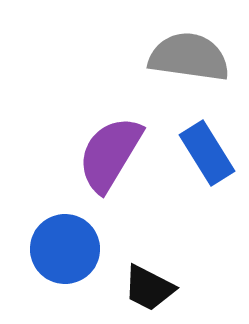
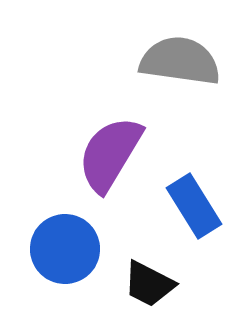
gray semicircle: moved 9 px left, 4 px down
blue rectangle: moved 13 px left, 53 px down
black trapezoid: moved 4 px up
